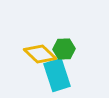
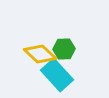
cyan rectangle: rotated 24 degrees counterclockwise
